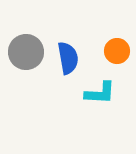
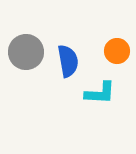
blue semicircle: moved 3 px down
